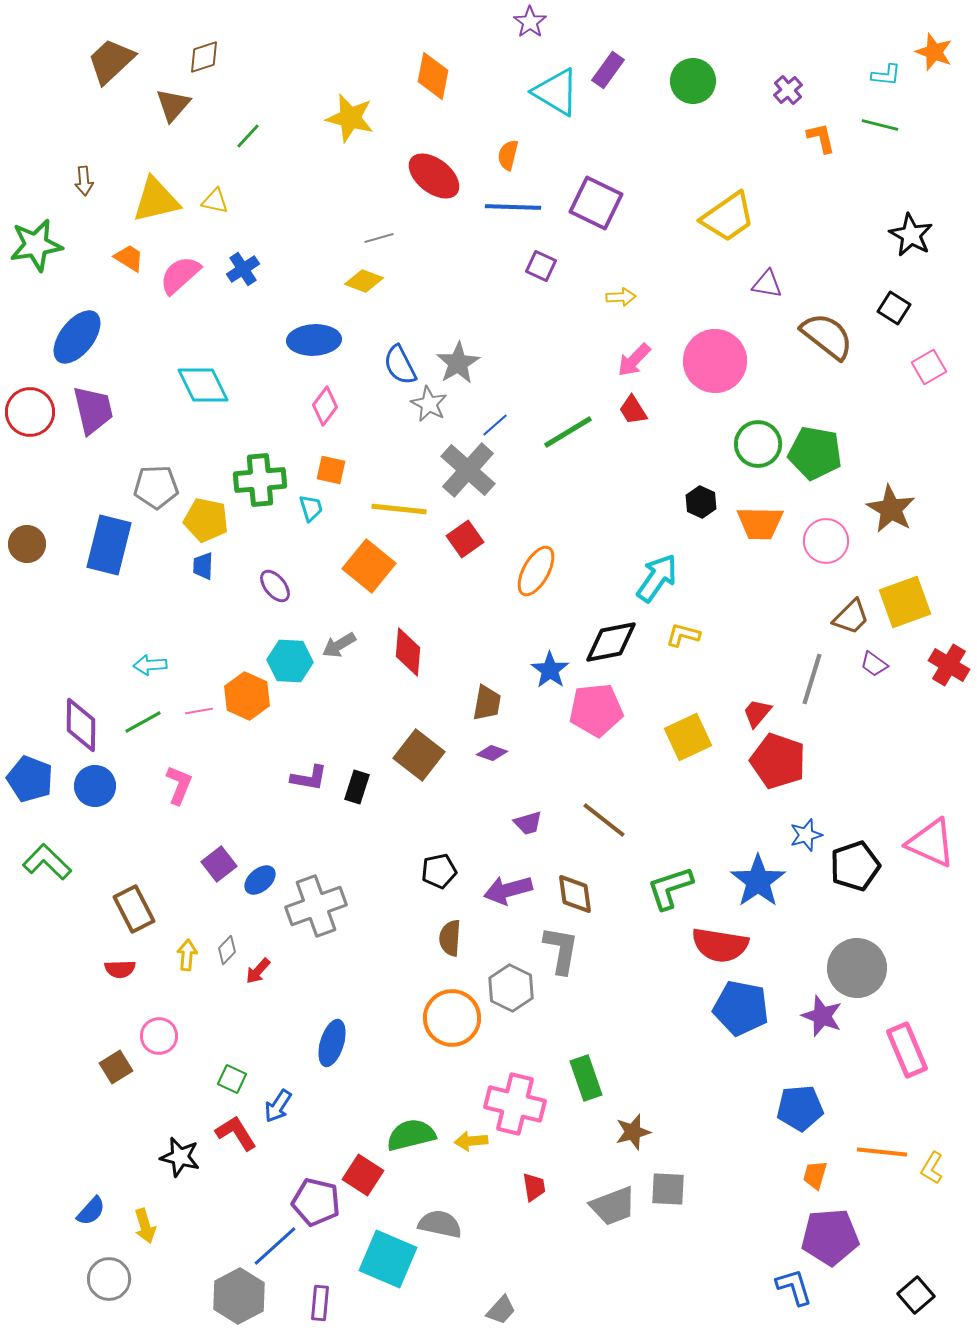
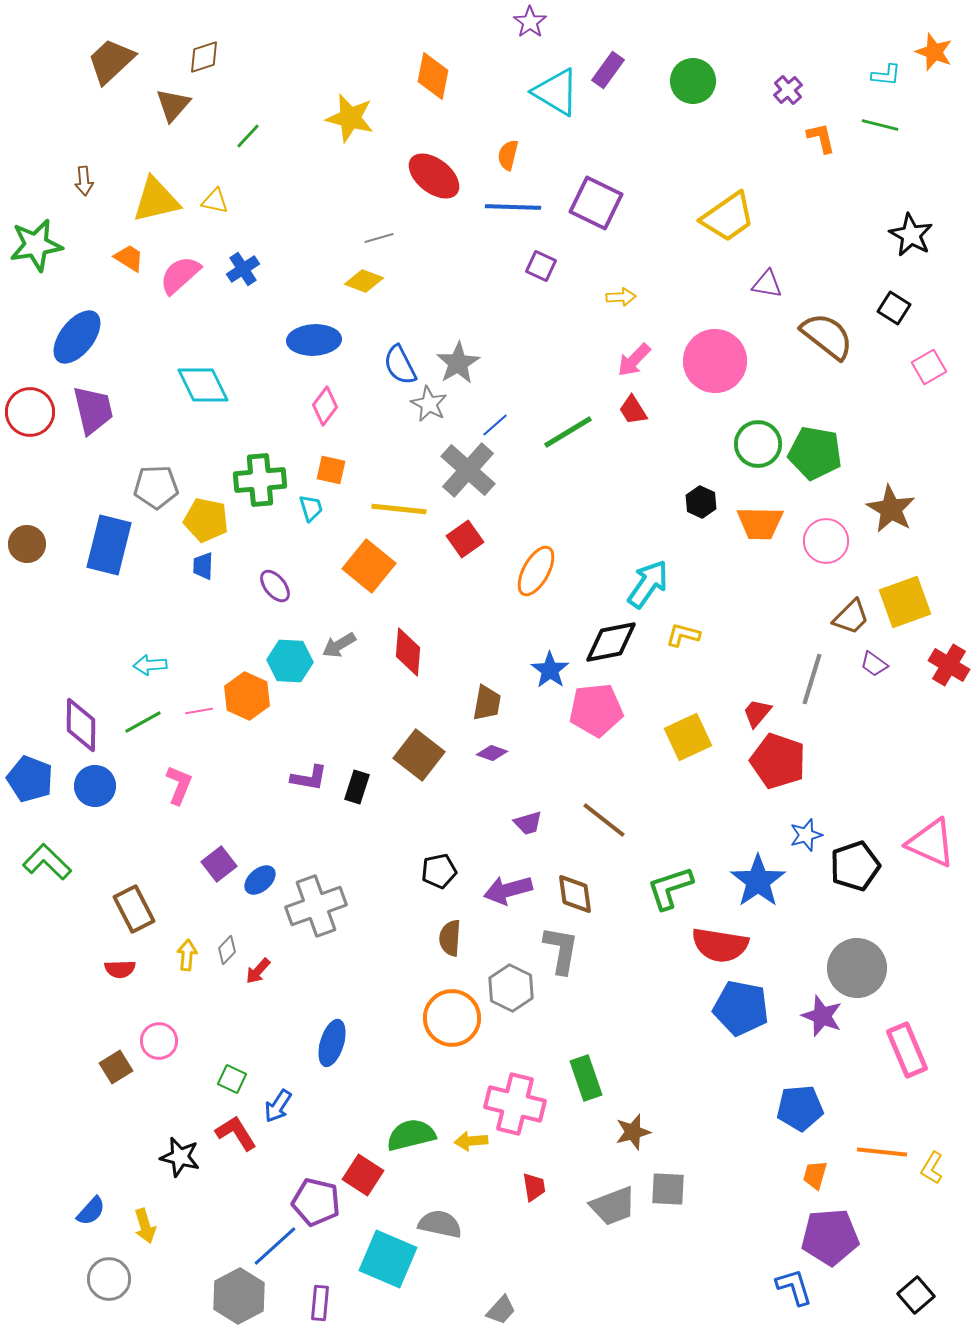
cyan arrow at (657, 578): moved 9 px left, 6 px down
pink circle at (159, 1036): moved 5 px down
